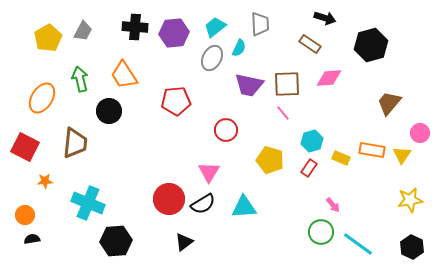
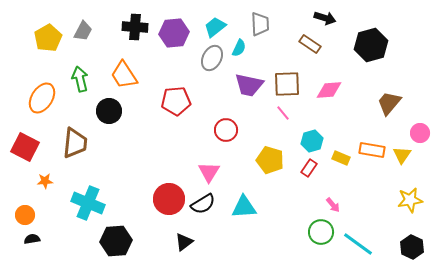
pink diamond at (329, 78): moved 12 px down
